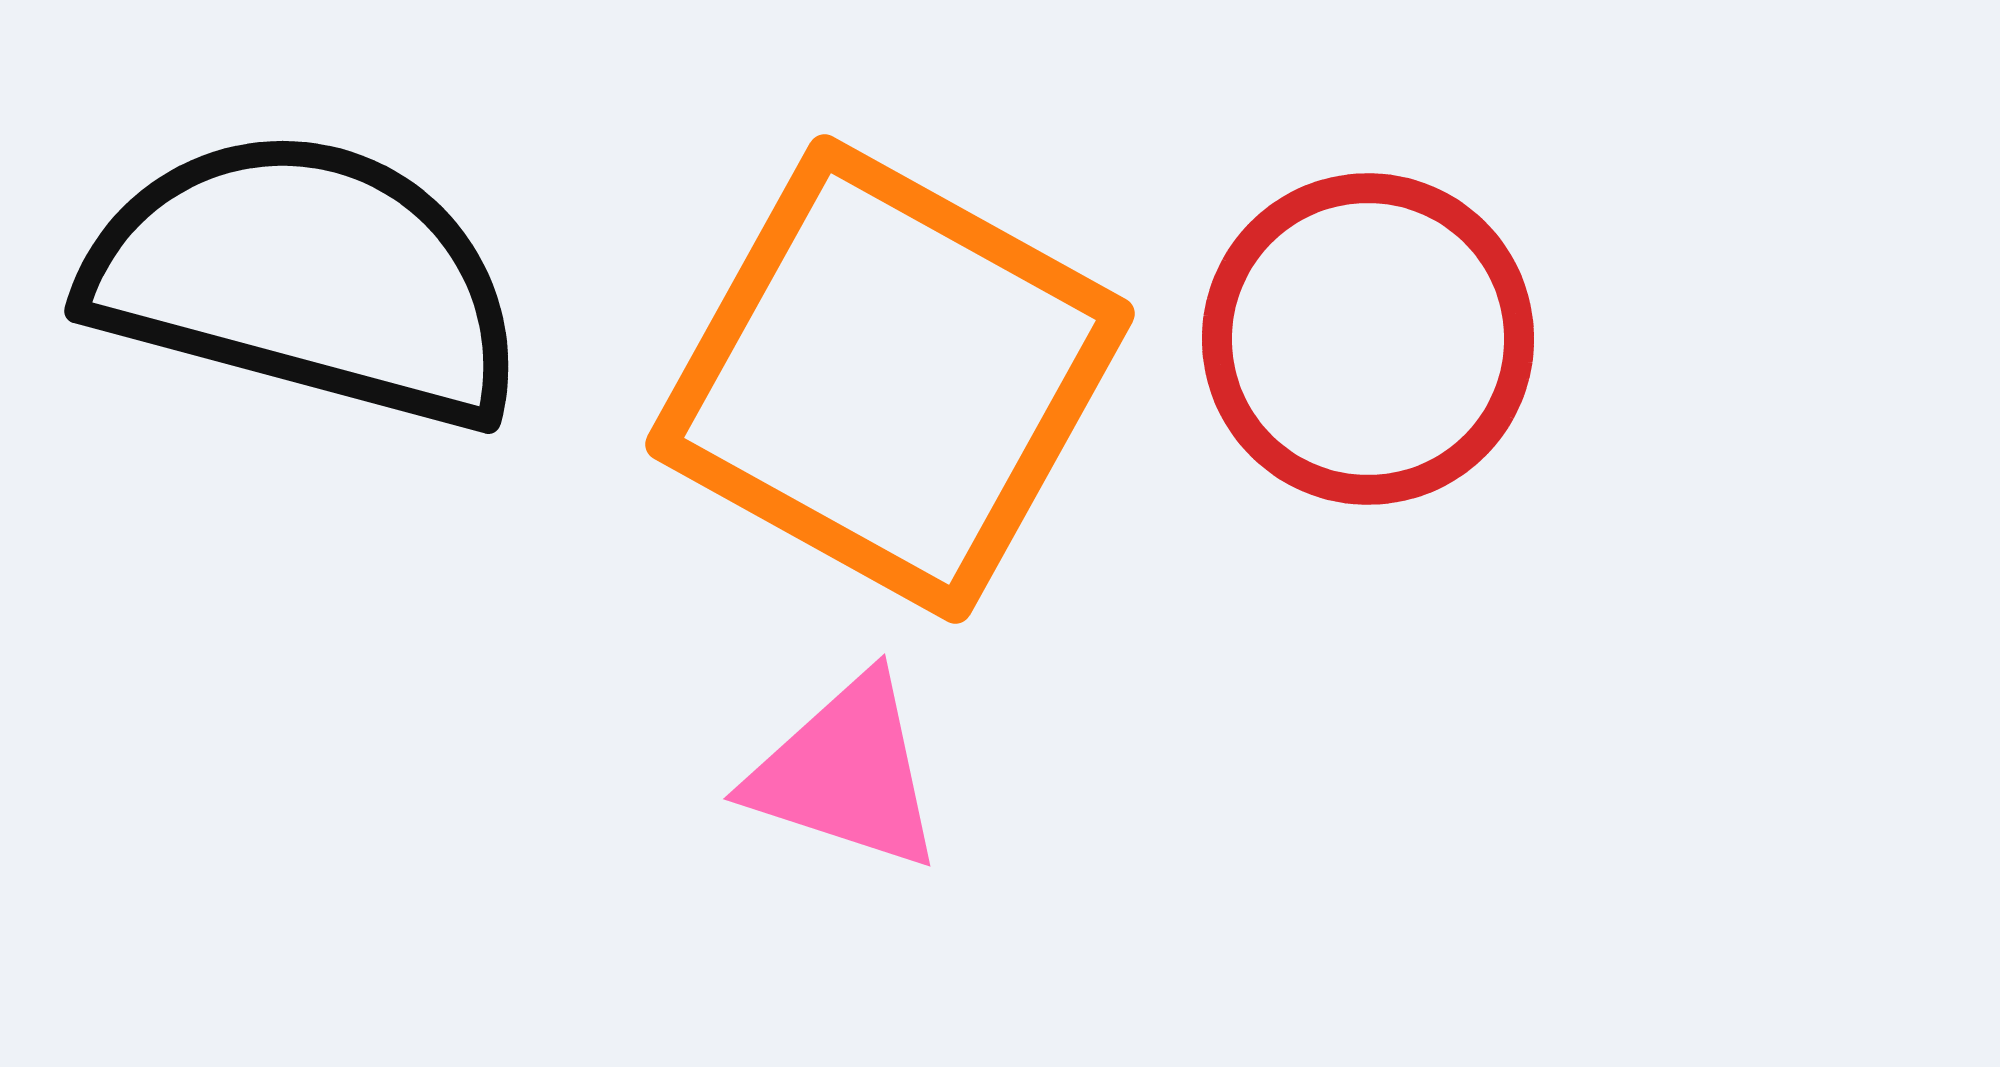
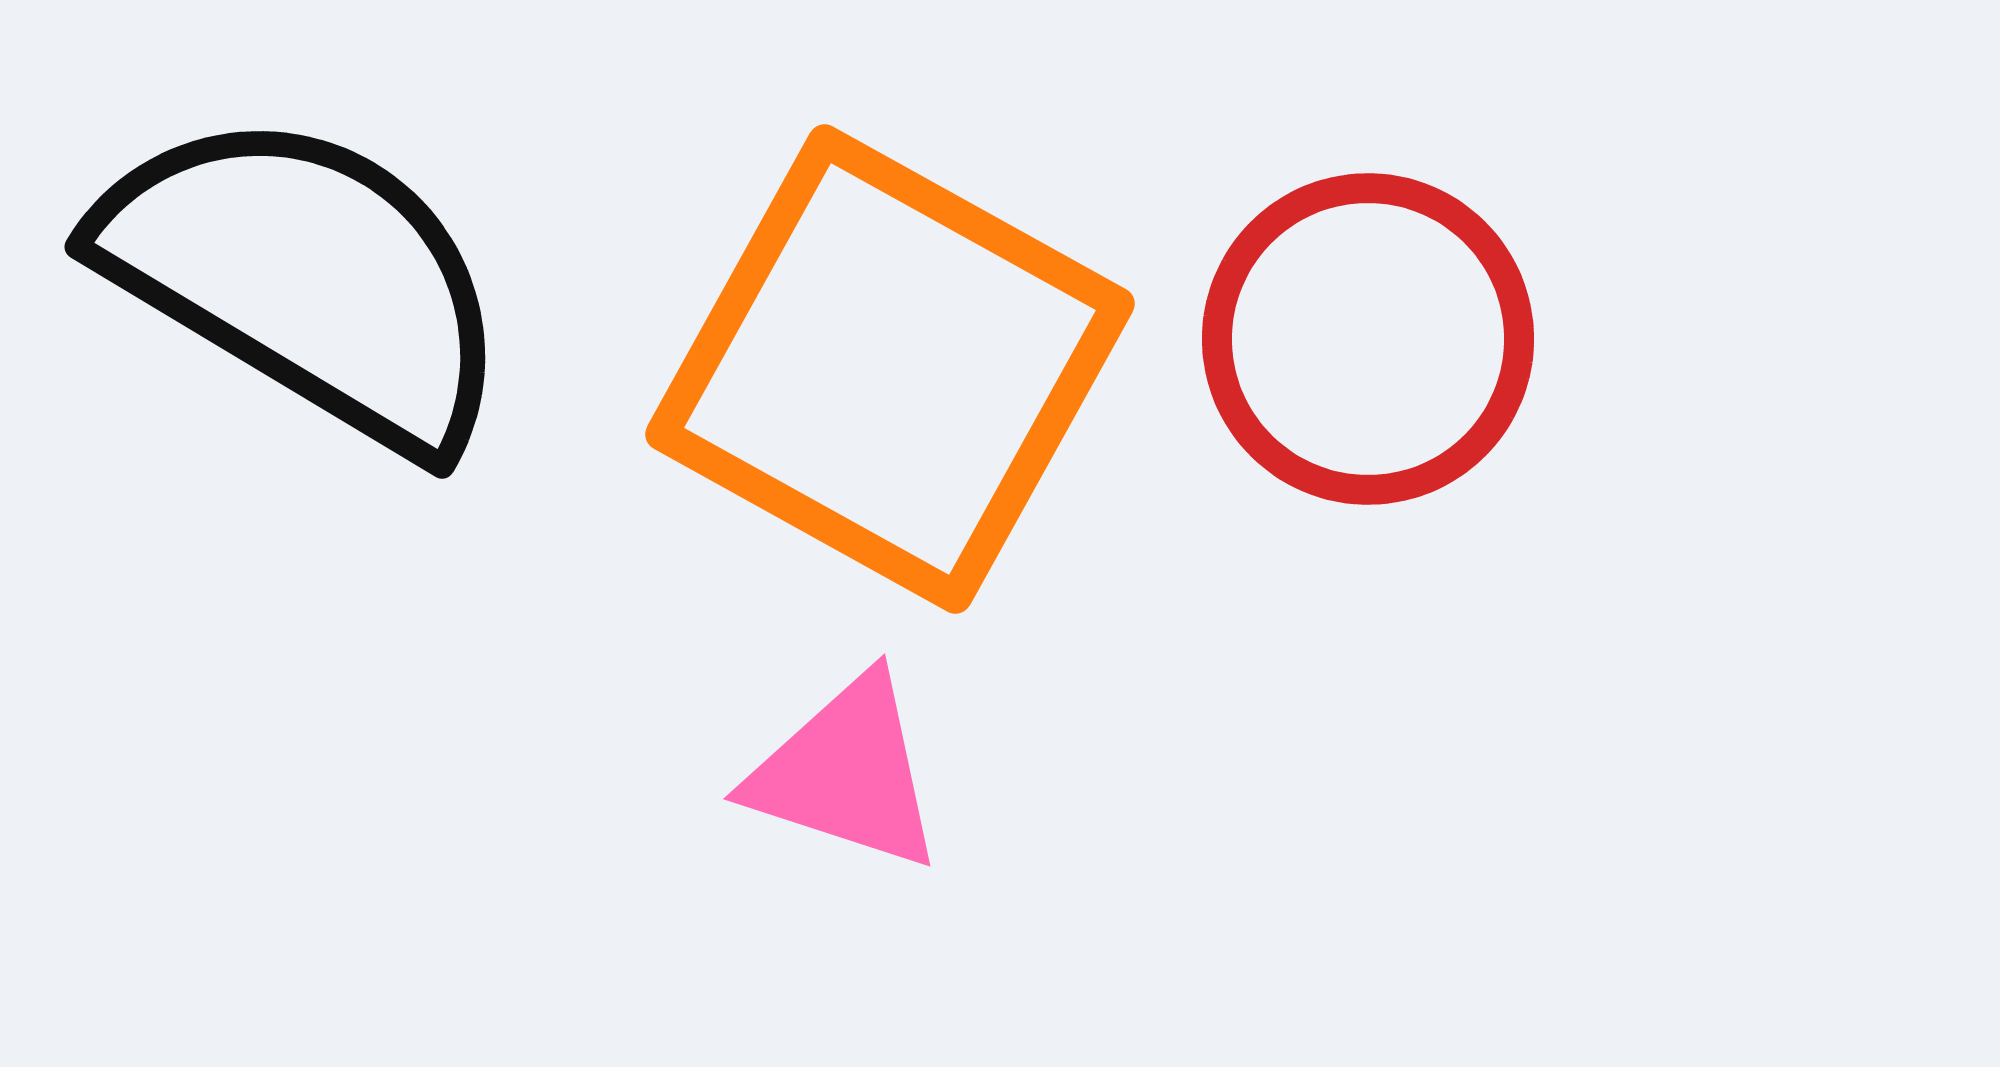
black semicircle: rotated 16 degrees clockwise
orange square: moved 10 px up
